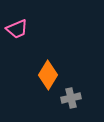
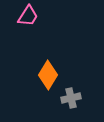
pink trapezoid: moved 11 px right, 13 px up; rotated 35 degrees counterclockwise
